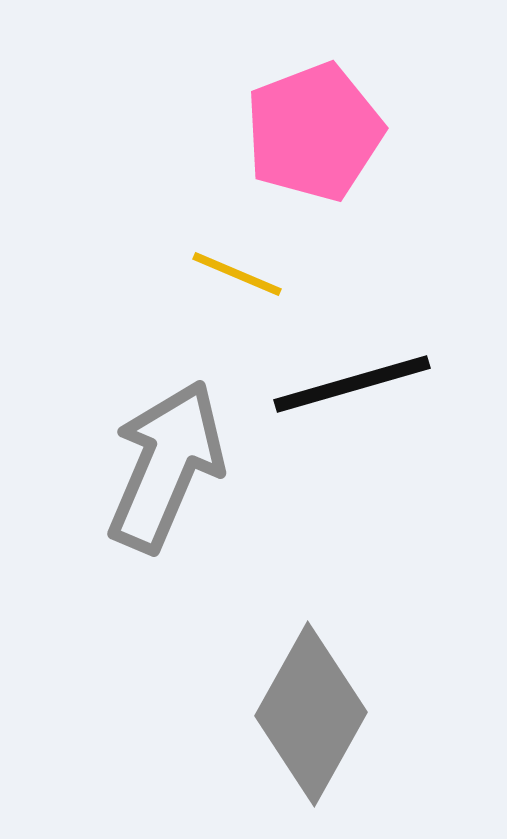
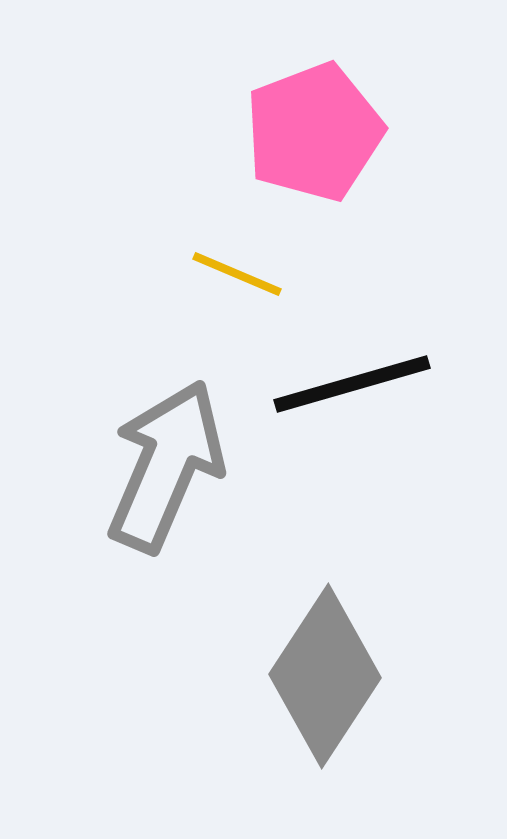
gray diamond: moved 14 px right, 38 px up; rotated 4 degrees clockwise
